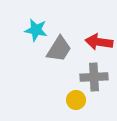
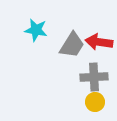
gray trapezoid: moved 13 px right, 4 px up
yellow circle: moved 19 px right, 2 px down
